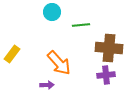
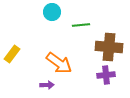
brown cross: moved 1 px up
orange arrow: rotated 12 degrees counterclockwise
